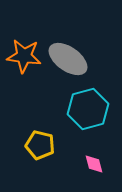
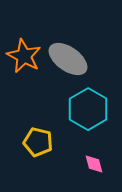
orange star: rotated 20 degrees clockwise
cyan hexagon: rotated 15 degrees counterclockwise
yellow pentagon: moved 2 px left, 3 px up
